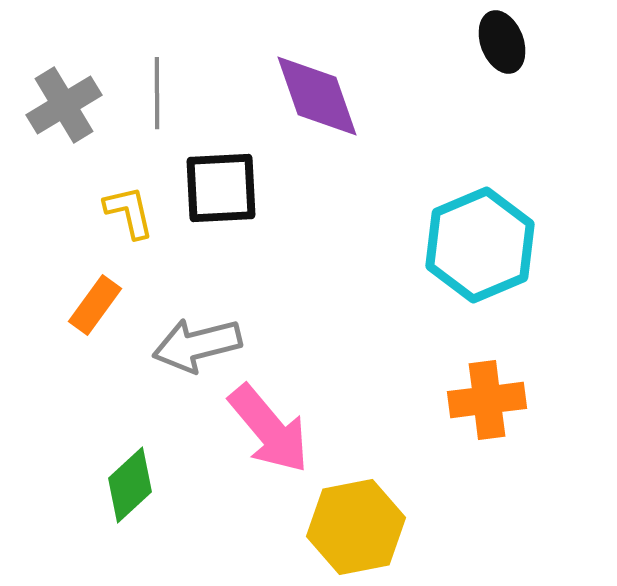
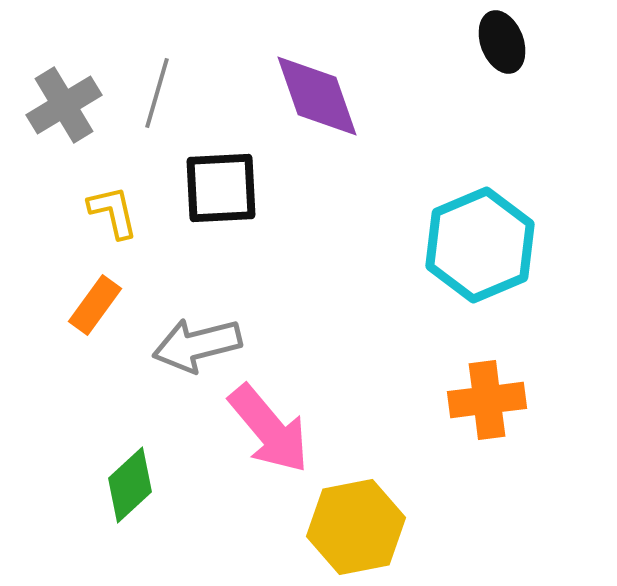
gray line: rotated 16 degrees clockwise
yellow L-shape: moved 16 px left
